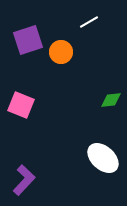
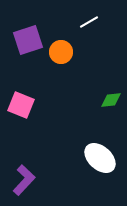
white ellipse: moved 3 px left
